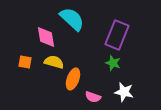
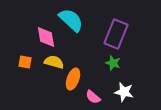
cyan semicircle: moved 1 px left, 1 px down
purple rectangle: moved 1 px left, 1 px up
pink semicircle: rotated 21 degrees clockwise
